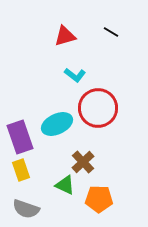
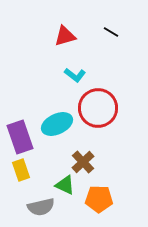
gray semicircle: moved 15 px right, 2 px up; rotated 32 degrees counterclockwise
